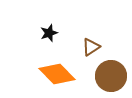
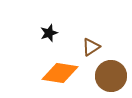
orange diamond: moved 3 px right, 1 px up; rotated 36 degrees counterclockwise
